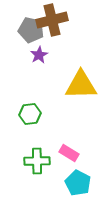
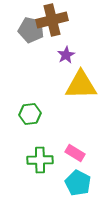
purple star: moved 27 px right
pink rectangle: moved 6 px right
green cross: moved 3 px right, 1 px up
